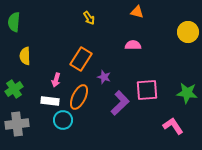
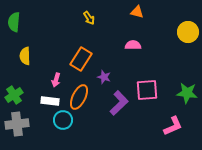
green cross: moved 6 px down
purple L-shape: moved 1 px left
pink L-shape: rotated 100 degrees clockwise
